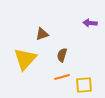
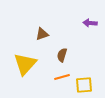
yellow triangle: moved 5 px down
